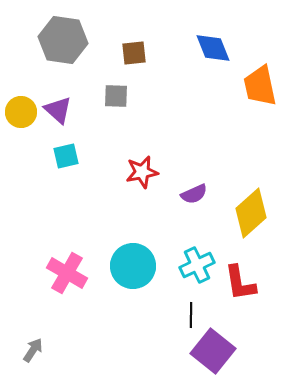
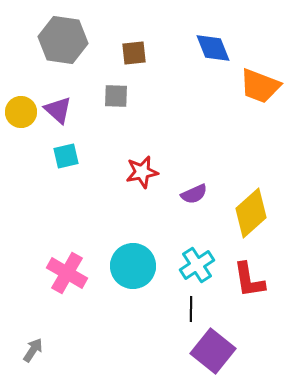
orange trapezoid: rotated 57 degrees counterclockwise
cyan cross: rotated 8 degrees counterclockwise
red L-shape: moved 9 px right, 3 px up
black line: moved 6 px up
